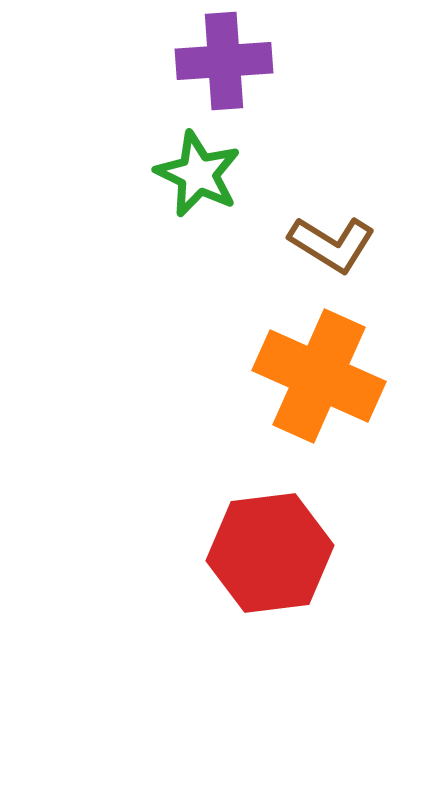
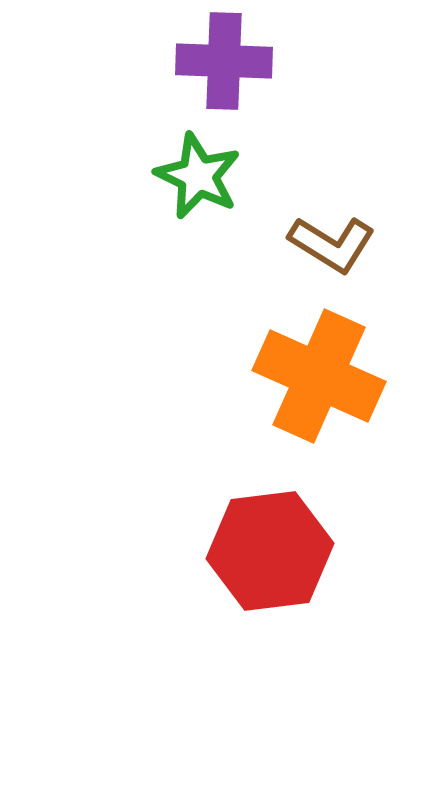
purple cross: rotated 6 degrees clockwise
green star: moved 2 px down
red hexagon: moved 2 px up
